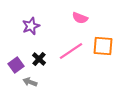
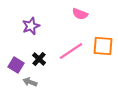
pink semicircle: moved 4 px up
purple square: rotated 21 degrees counterclockwise
